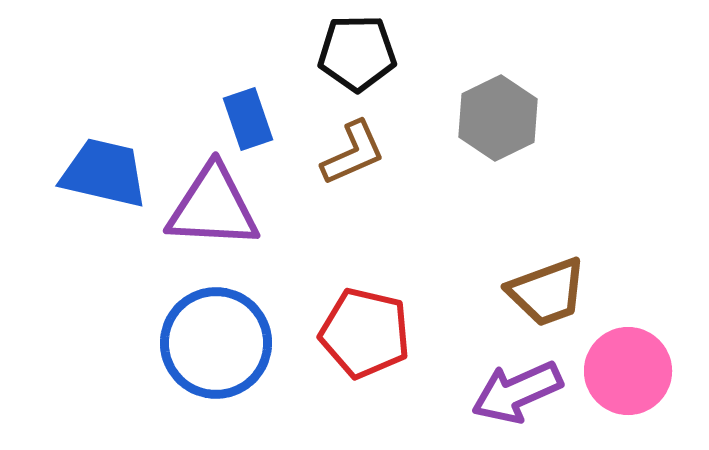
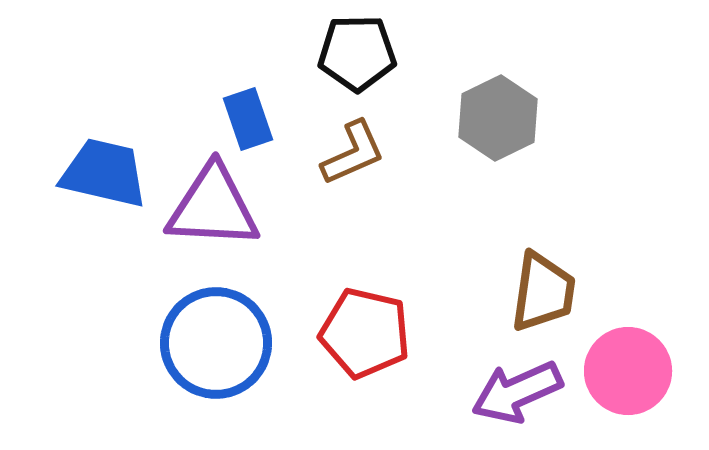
brown trapezoid: moved 4 px left; rotated 62 degrees counterclockwise
